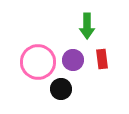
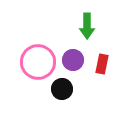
red rectangle: moved 5 px down; rotated 18 degrees clockwise
black circle: moved 1 px right
